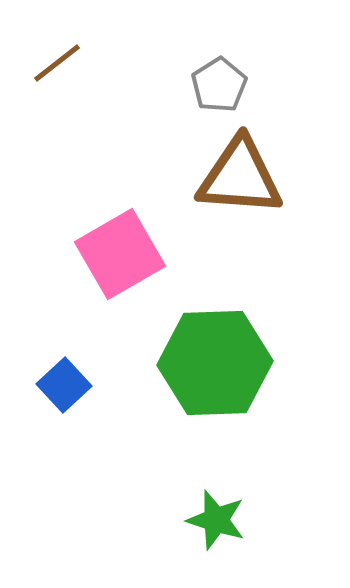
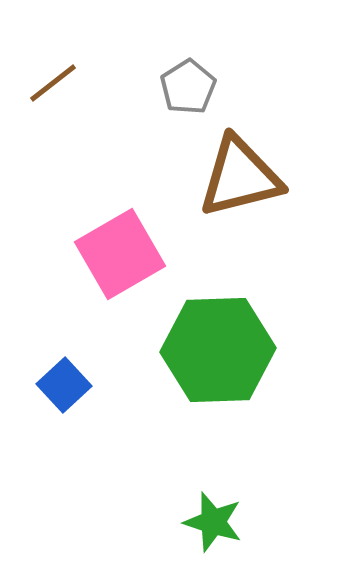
brown line: moved 4 px left, 20 px down
gray pentagon: moved 31 px left, 2 px down
brown triangle: rotated 18 degrees counterclockwise
green hexagon: moved 3 px right, 13 px up
green star: moved 3 px left, 2 px down
